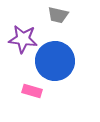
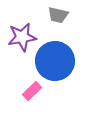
purple star: moved 1 px left, 2 px up; rotated 16 degrees counterclockwise
pink rectangle: rotated 60 degrees counterclockwise
